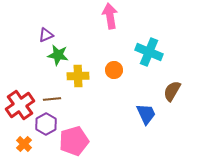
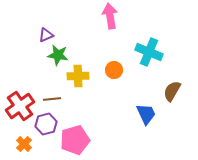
red cross: moved 1 px down
purple hexagon: rotated 15 degrees clockwise
pink pentagon: moved 1 px right, 1 px up
